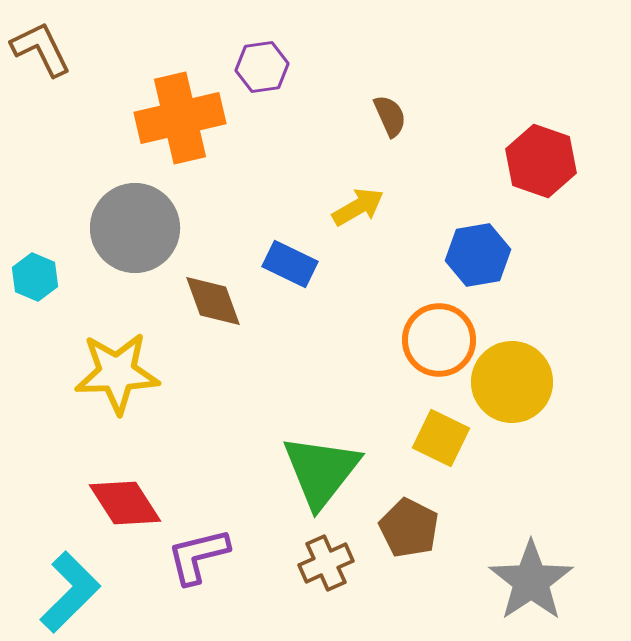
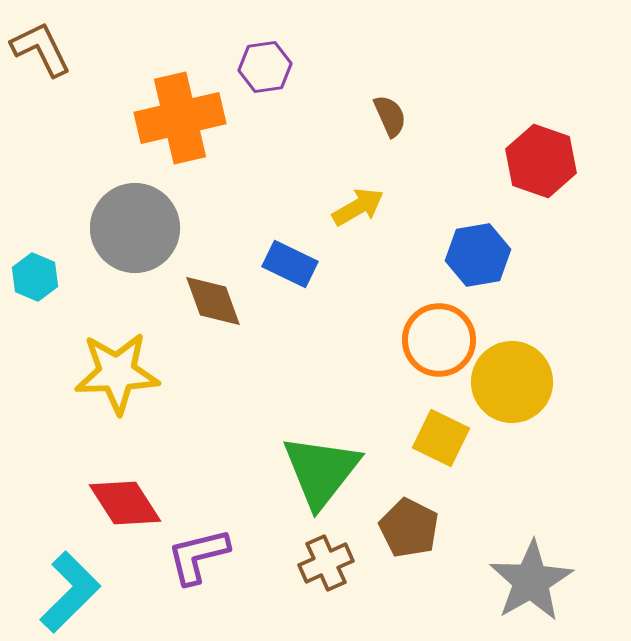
purple hexagon: moved 3 px right
gray star: rotated 4 degrees clockwise
